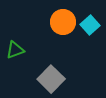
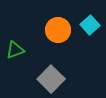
orange circle: moved 5 px left, 8 px down
